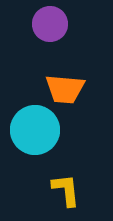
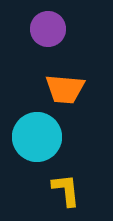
purple circle: moved 2 px left, 5 px down
cyan circle: moved 2 px right, 7 px down
